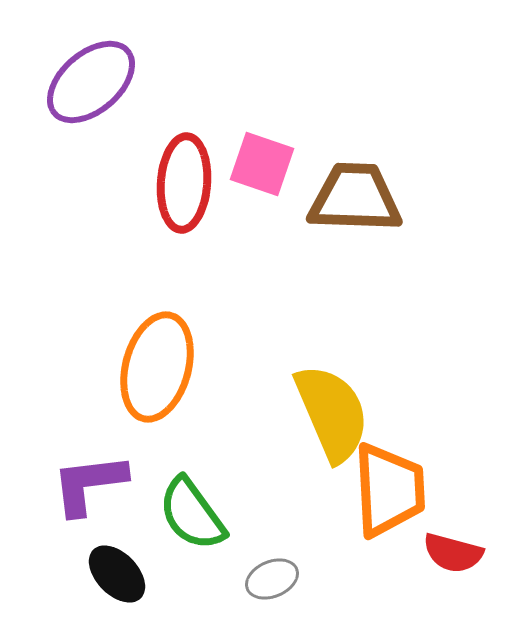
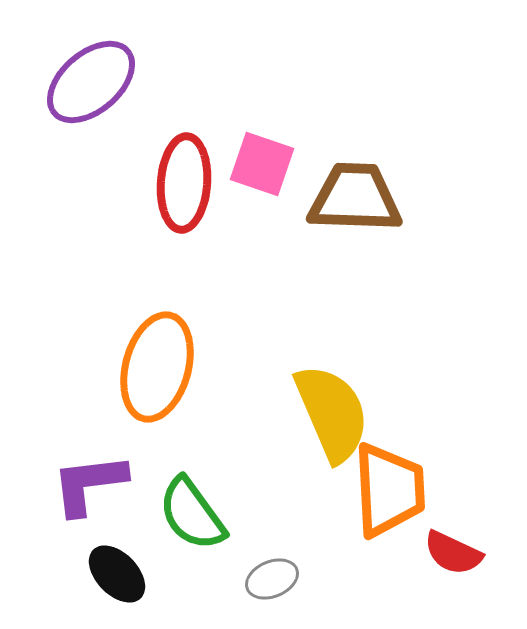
red semicircle: rotated 10 degrees clockwise
